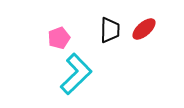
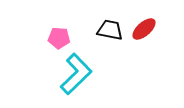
black trapezoid: rotated 80 degrees counterclockwise
pink pentagon: rotated 25 degrees clockwise
